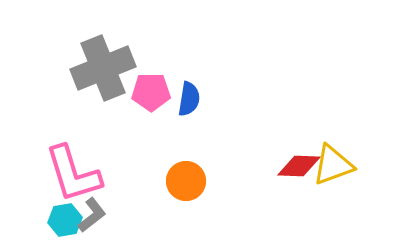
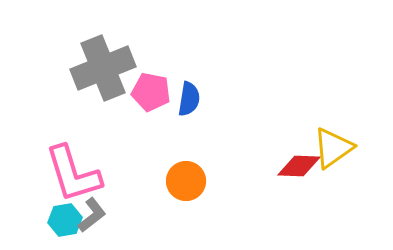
pink pentagon: rotated 12 degrees clockwise
yellow triangle: moved 17 px up; rotated 15 degrees counterclockwise
